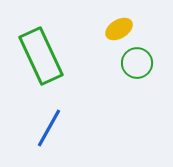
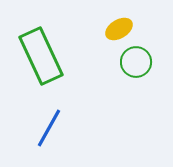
green circle: moved 1 px left, 1 px up
